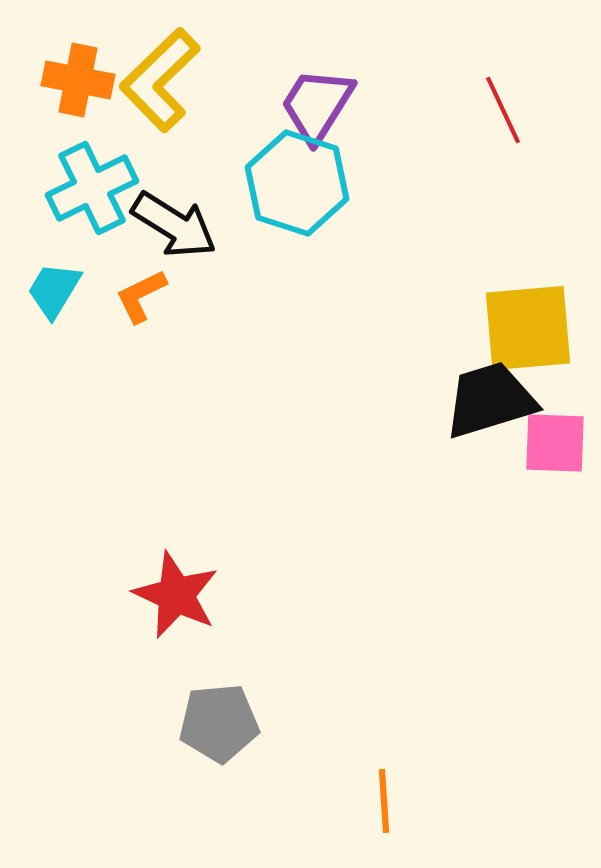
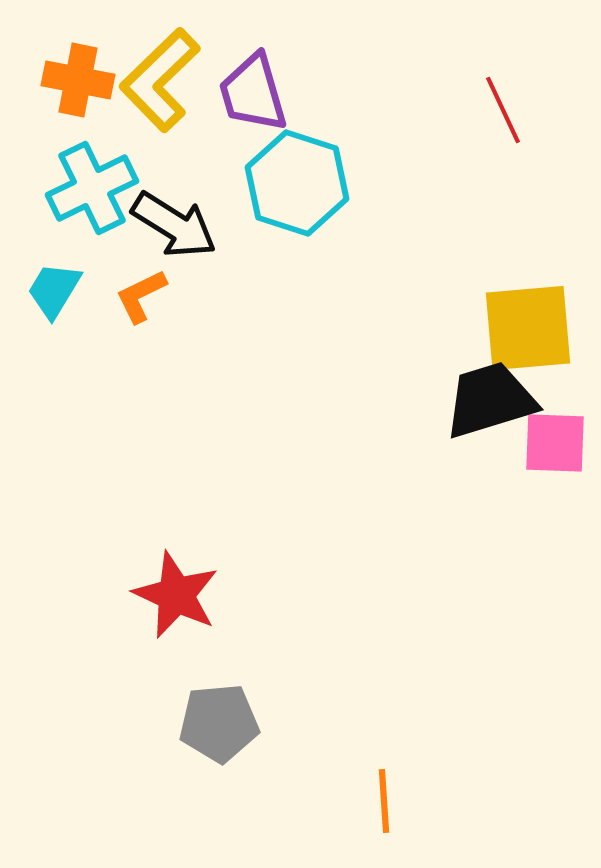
purple trapezoid: moved 64 px left, 12 px up; rotated 48 degrees counterclockwise
